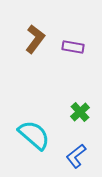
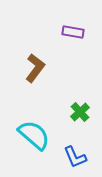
brown L-shape: moved 29 px down
purple rectangle: moved 15 px up
blue L-shape: moved 1 px left, 1 px down; rotated 75 degrees counterclockwise
